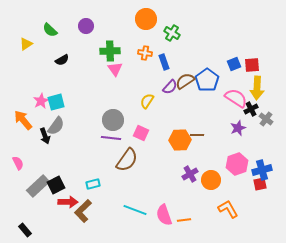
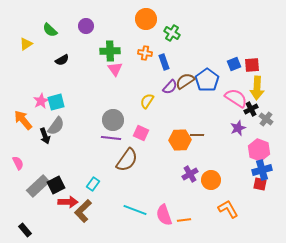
pink hexagon at (237, 164): moved 22 px right, 14 px up; rotated 20 degrees counterclockwise
cyan rectangle at (93, 184): rotated 40 degrees counterclockwise
red square at (260, 184): rotated 24 degrees clockwise
